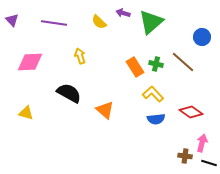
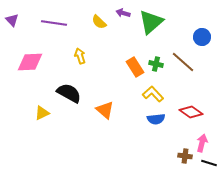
yellow triangle: moved 16 px right; rotated 42 degrees counterclockwise
